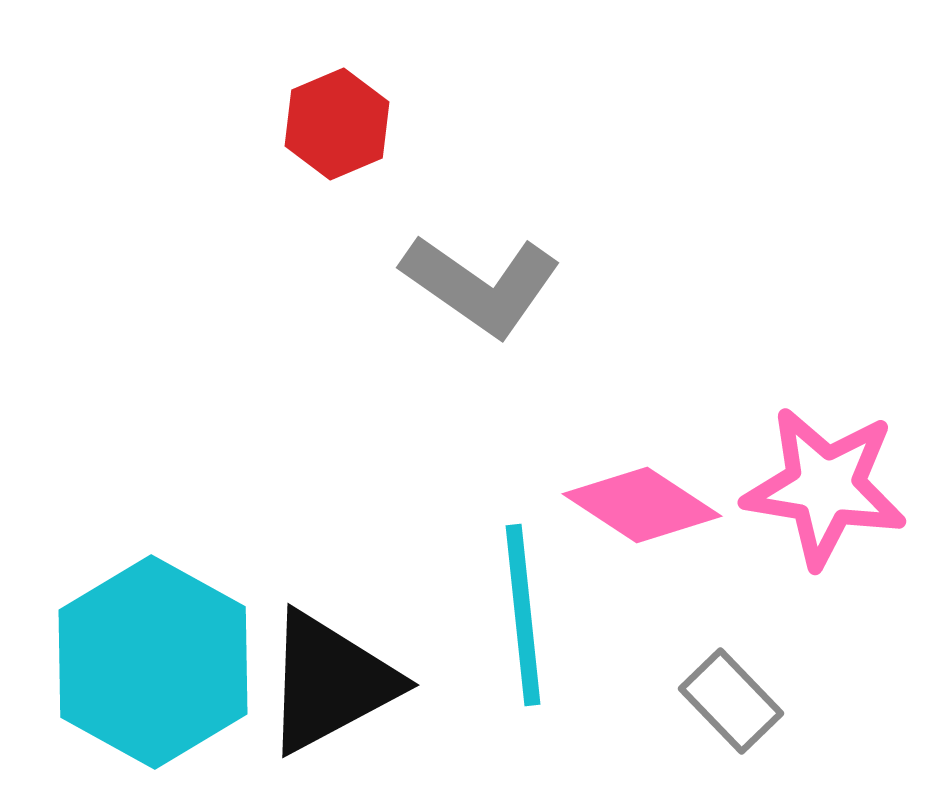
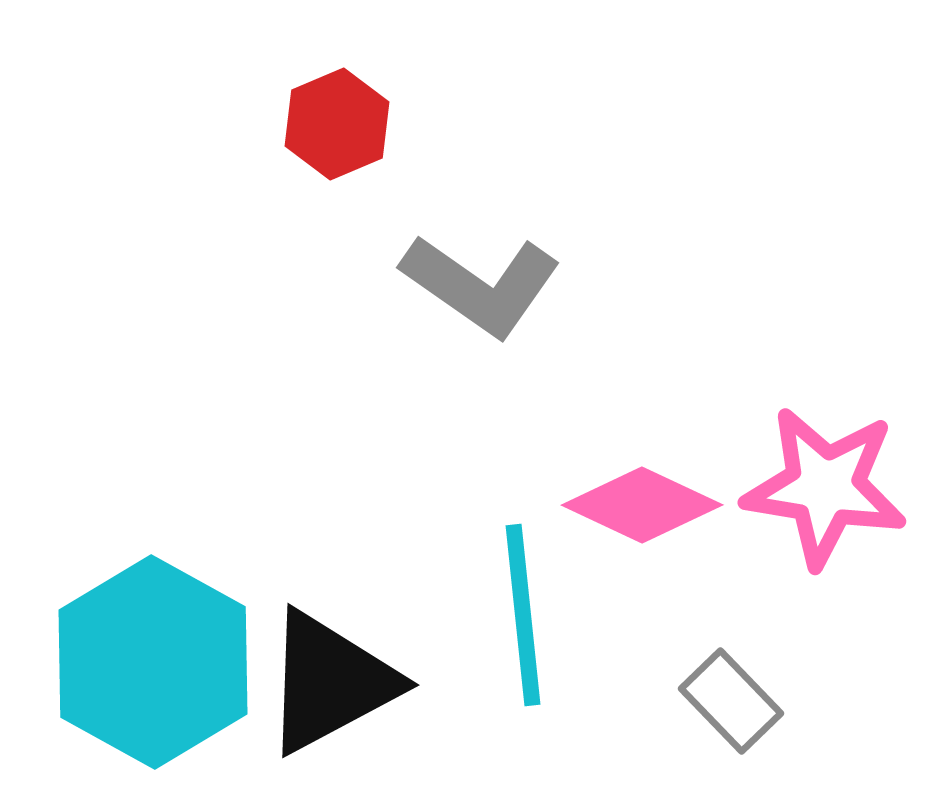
pink diamond: rotated 8 degrees counterclockwise
